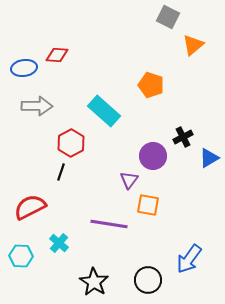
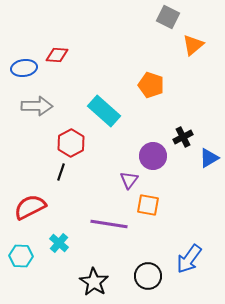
black circle: moved 4 px up
